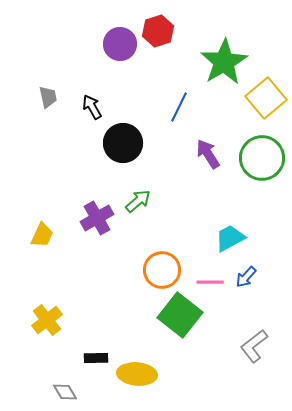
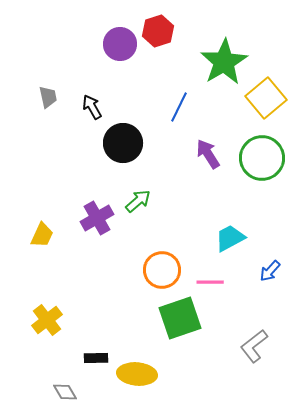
blue arrow: moved 24 px right, 6 px up
green square: moved 3 px down; rotated 33 degrees clockwise
